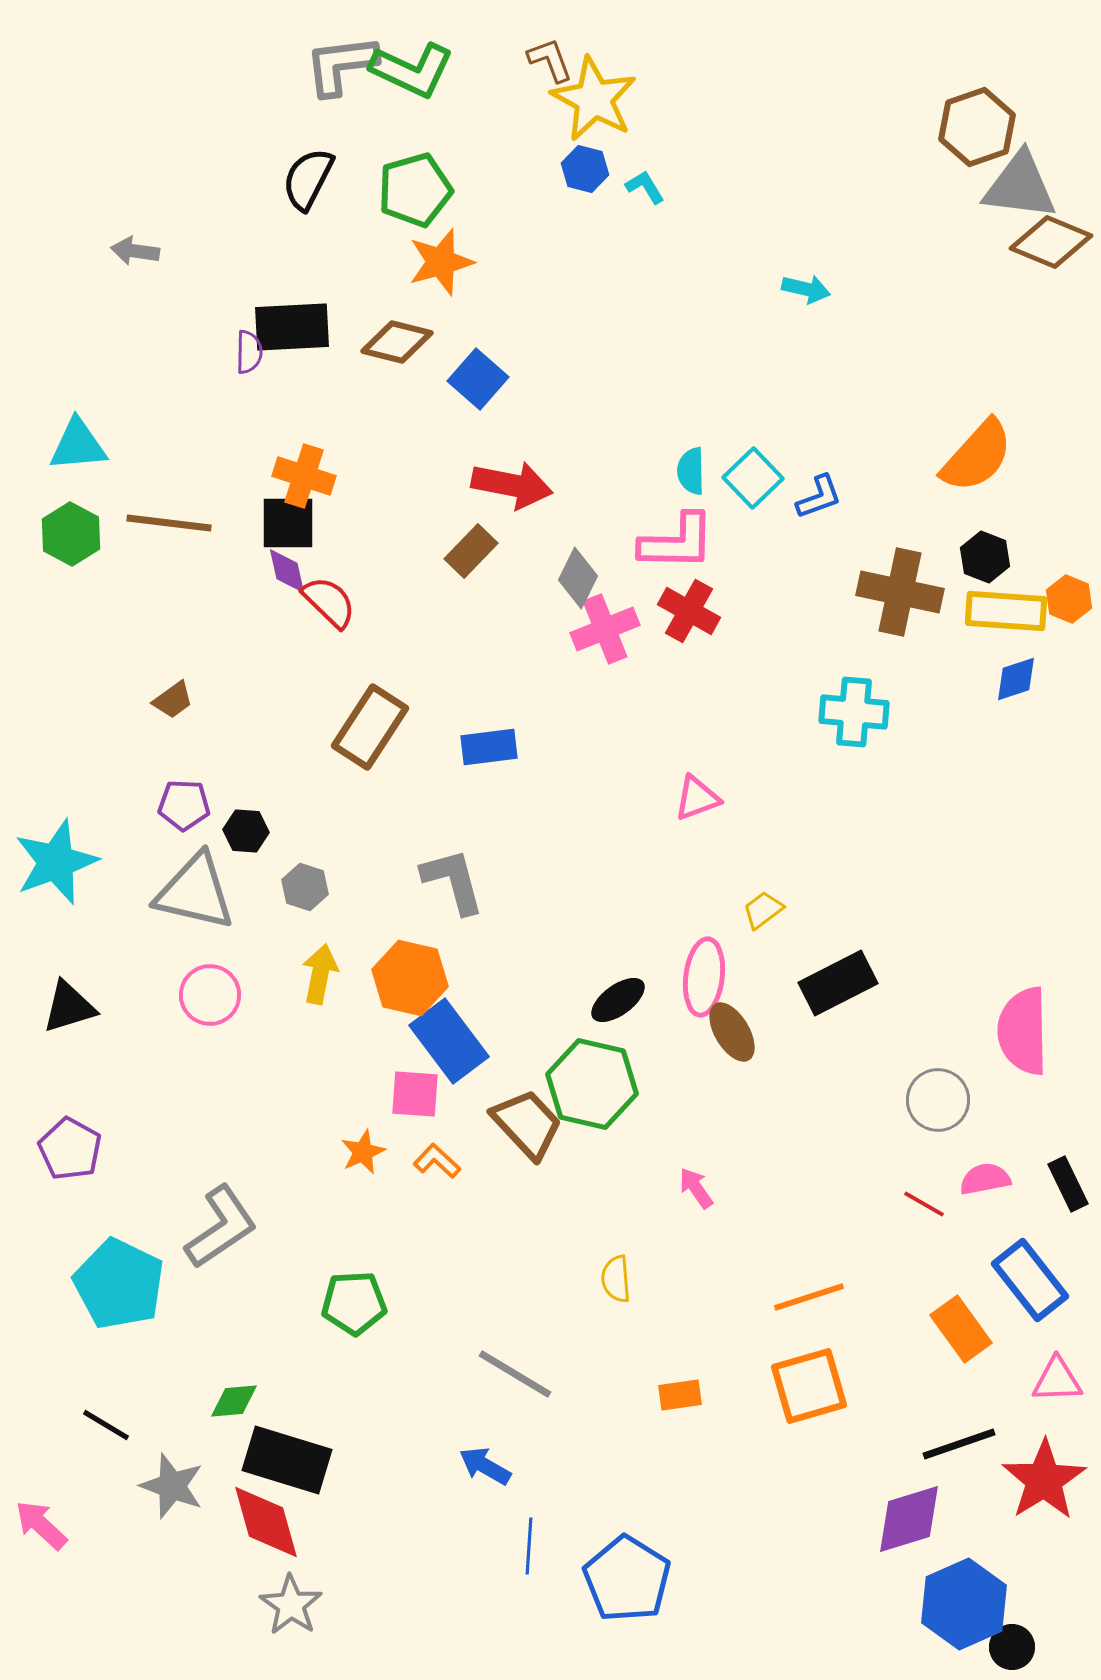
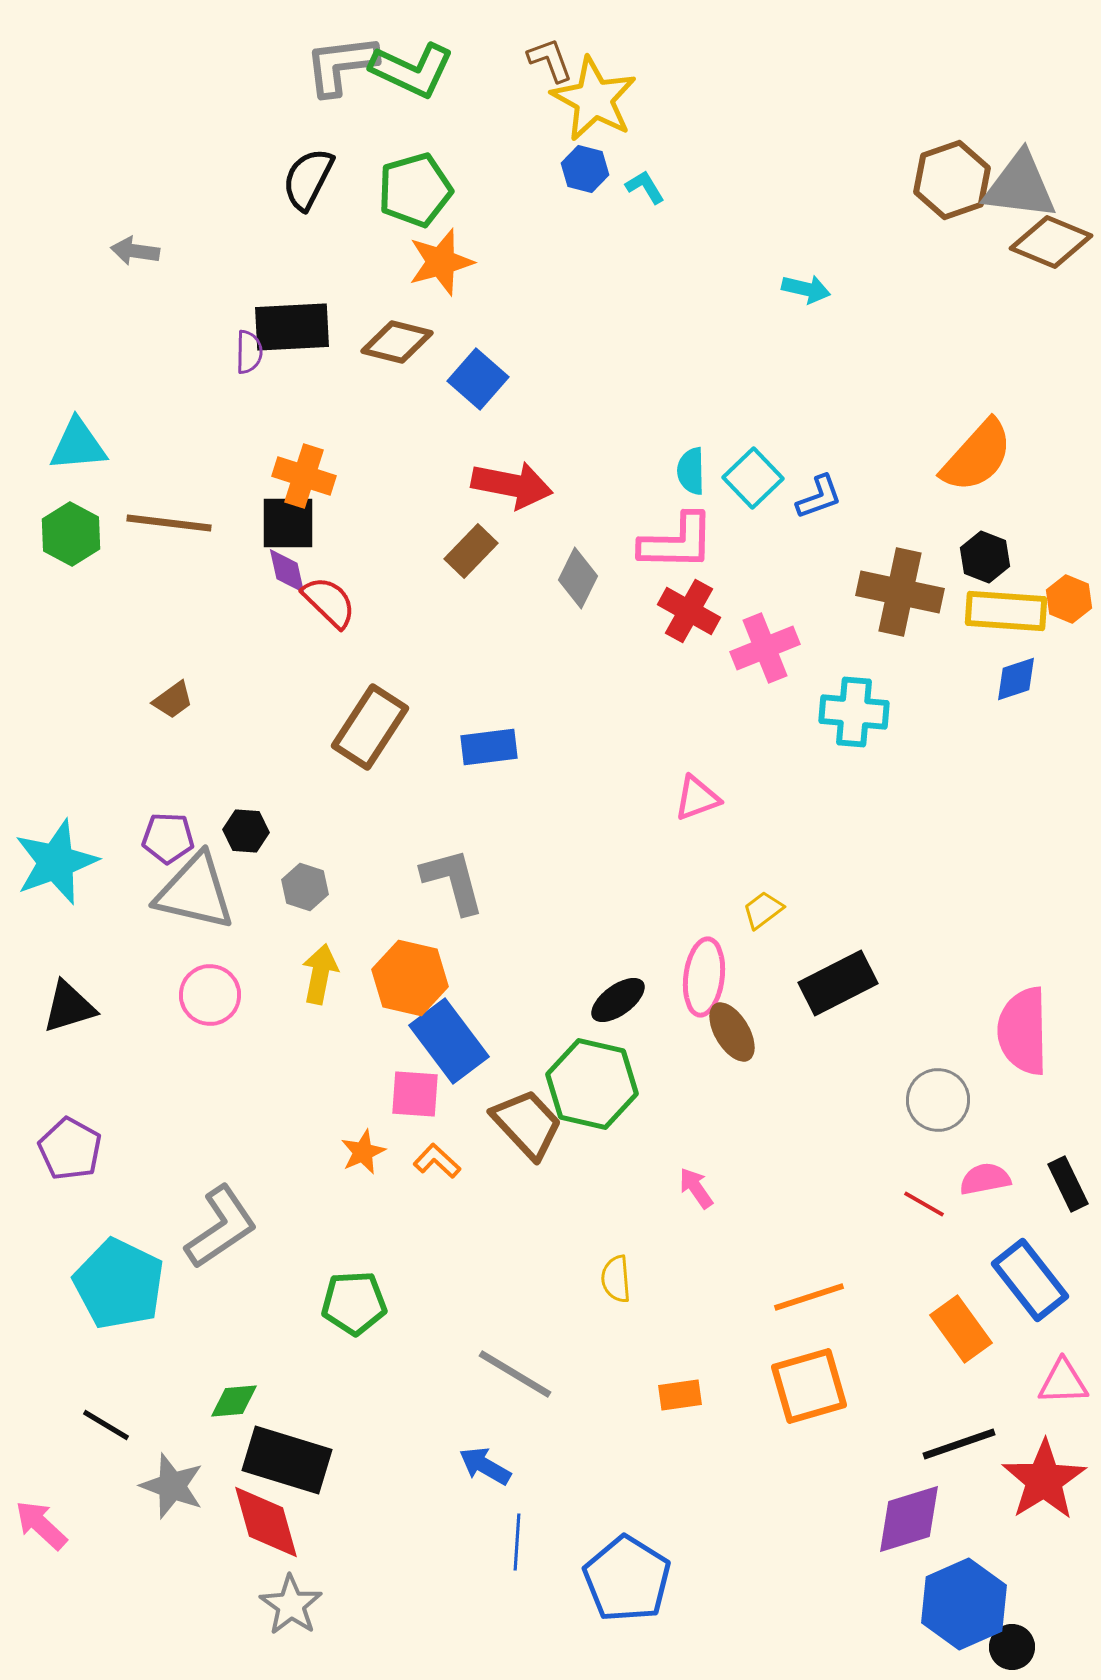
brown hexagon at (977, 127): moved 25 px left, 53 px down
pink cross at (605, 629): moved 160 px right, 19 px down
purple pentagon at (184, 805): moved 16 px left, 33 px down
pink triangle at (1057, 1380): moved 6 px right, 2 px down
blue line at (529, 1546): moved 12 px left, 4 px up
